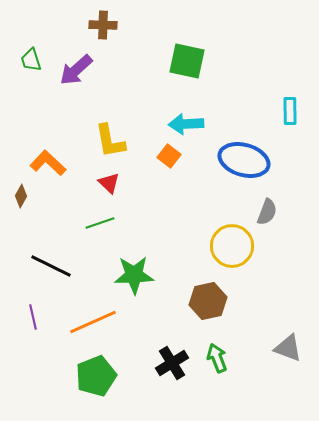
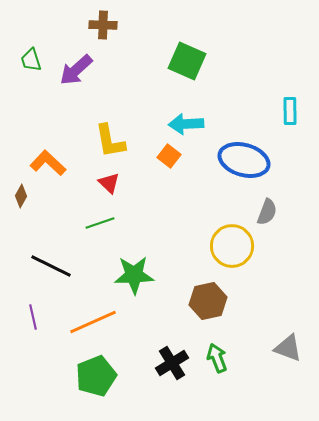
green square: rotated 12 degrees clockwise
